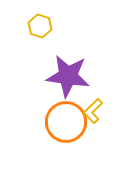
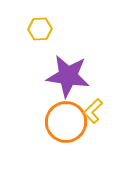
yellow hexagon: moved 3 px down; rotated 20 degrees counterclockwise
